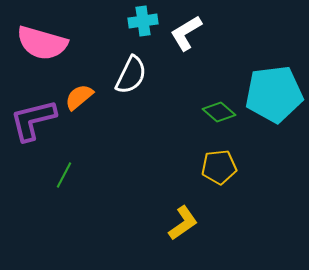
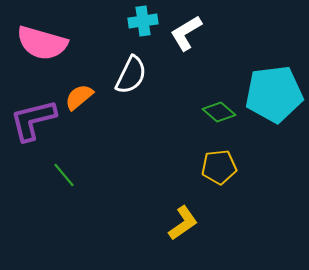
green line: rotated 68 degrees counterclockwise
